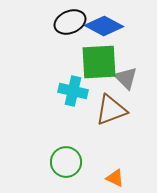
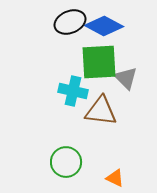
brown triangle: moved 10 px left, 1 px down; rotated 28 degrees clockwise
